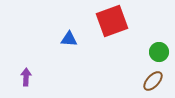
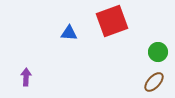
blue triangle: moved 6 px up
green circle: moved 1 px left
brown ellipse: moved 1 px right, 1 px down
